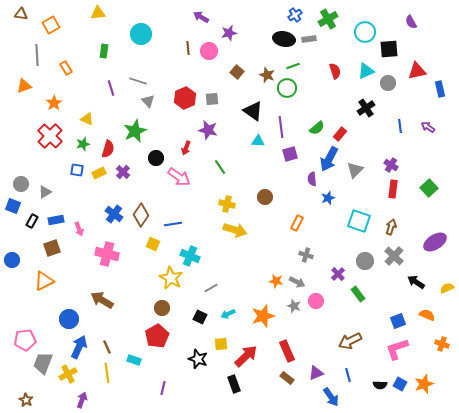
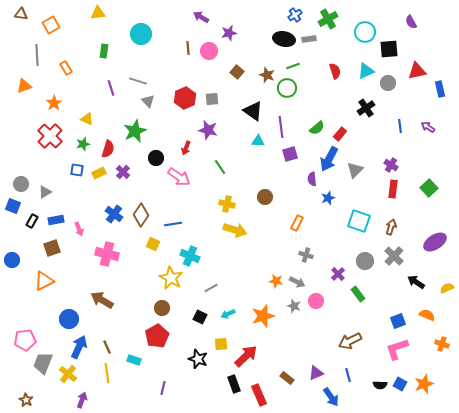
red rectangle at (287, 351): moved 28 px left, 44 px down
yellow cross at (68, 374): rotated 24 degrees counterclockwise
